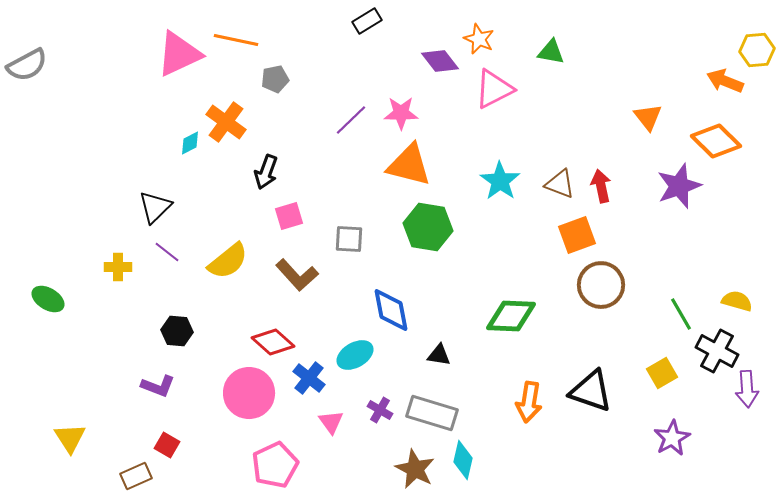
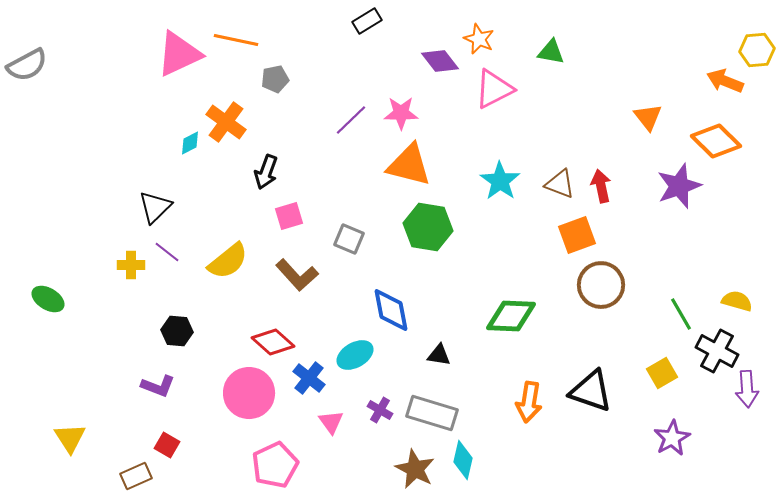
gray square at (349, 239): rotated 20 degrees clockwise
yellow cross at (118, 267): moved 13 px right, 2 px up
